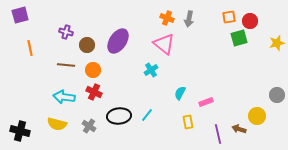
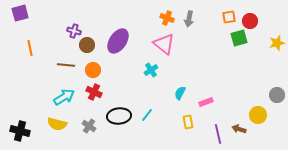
purple square: moved 2 px up
purple cross: moved 8 px right, 1 px up
cyan arrow: rotated 140 degrees clockwise
yellow circle: moved 1 px right, 1 px up
